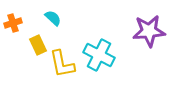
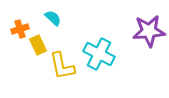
orange cross: moved 7 px right, 6 px down
cyan cross: moved 1 px up
yellow L-shape: moved 2 px down
